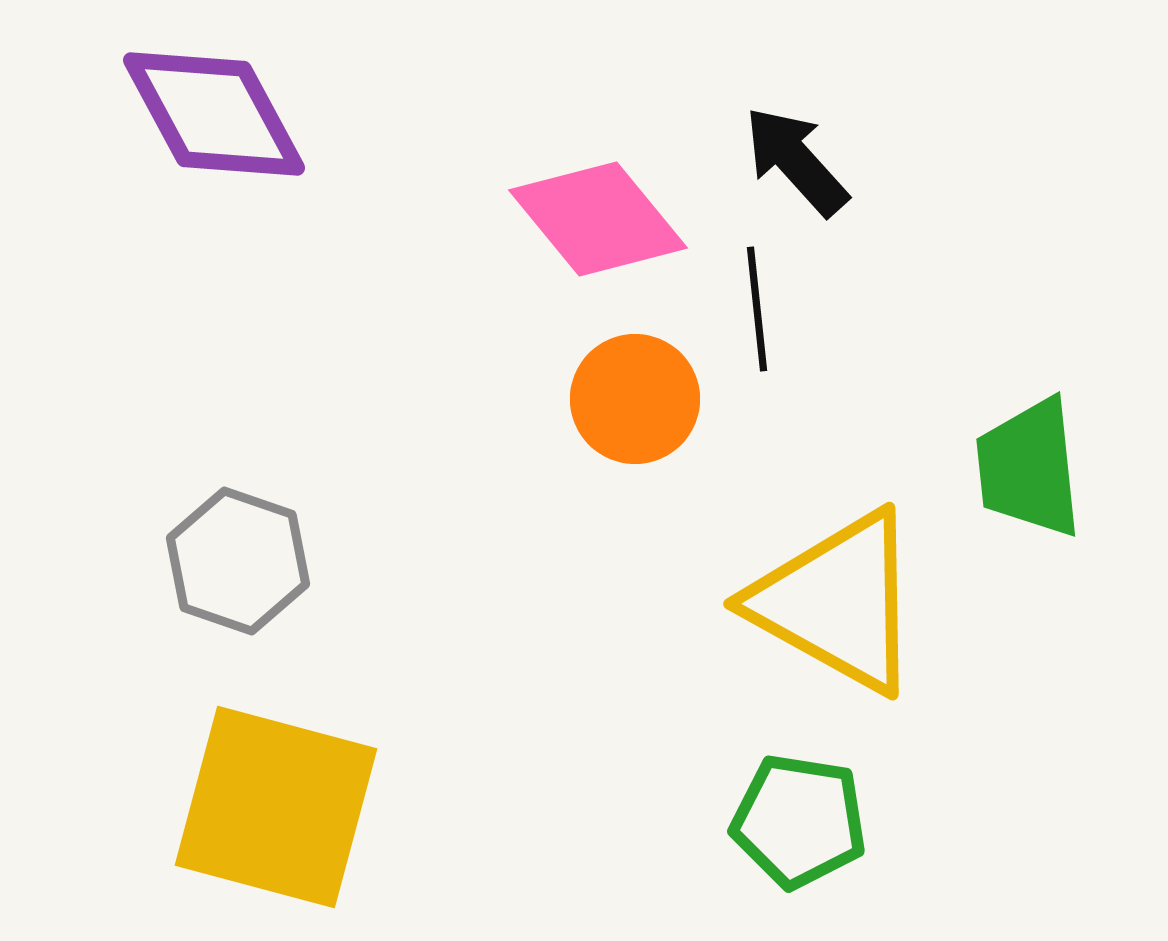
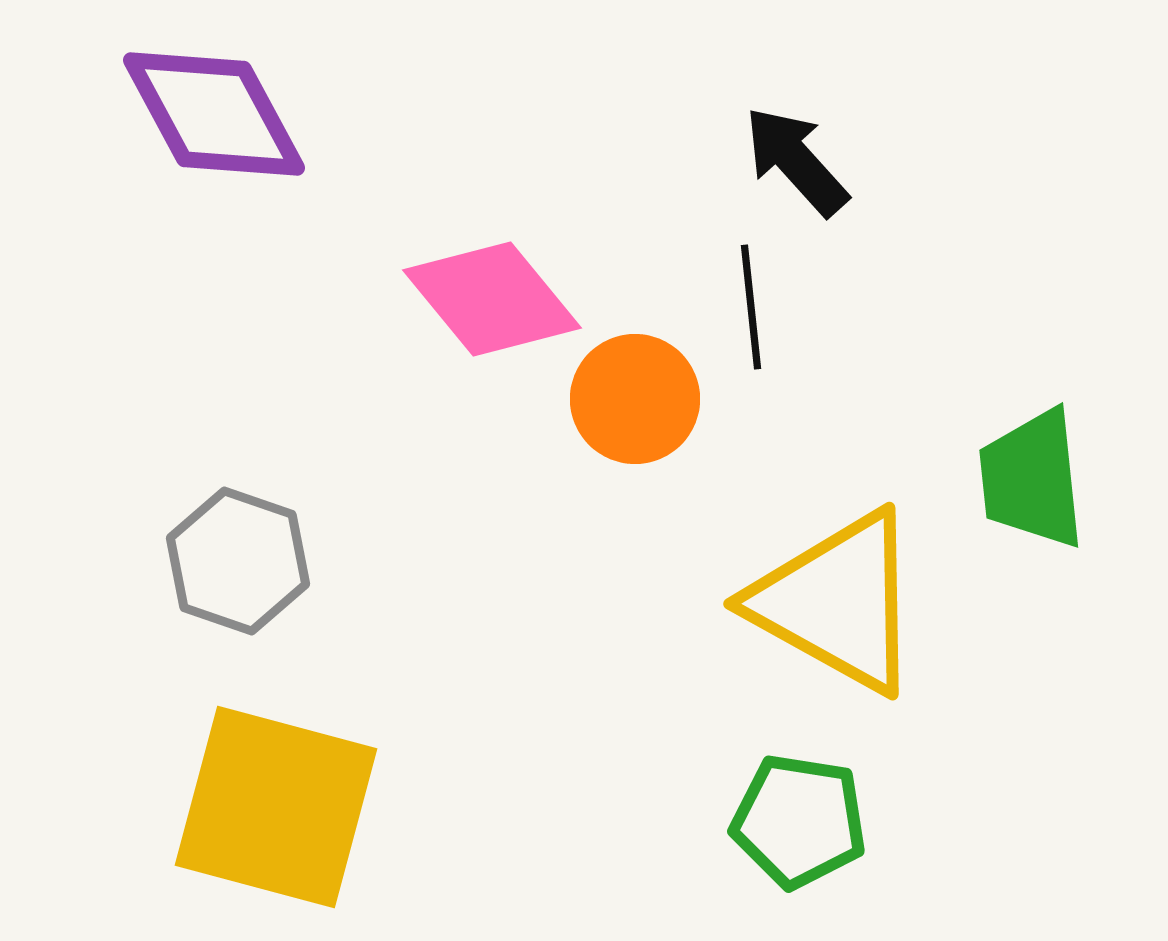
pink diamond: moved 106 px left, 80 px down
black line: moved 6 px left, 2 px up
green trapezoid: moved 3 px right, 11 px down
